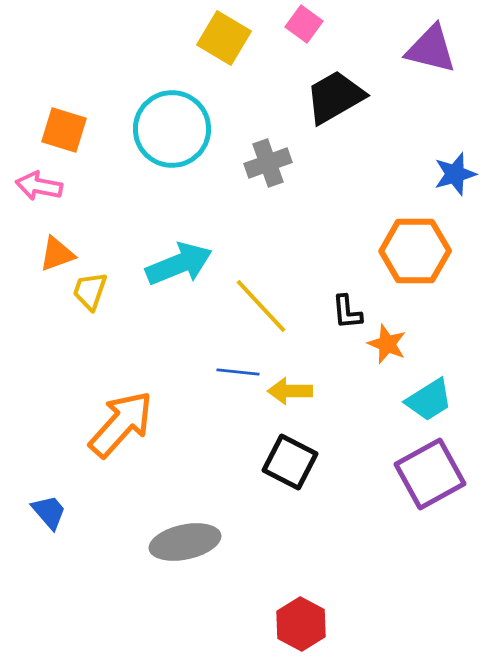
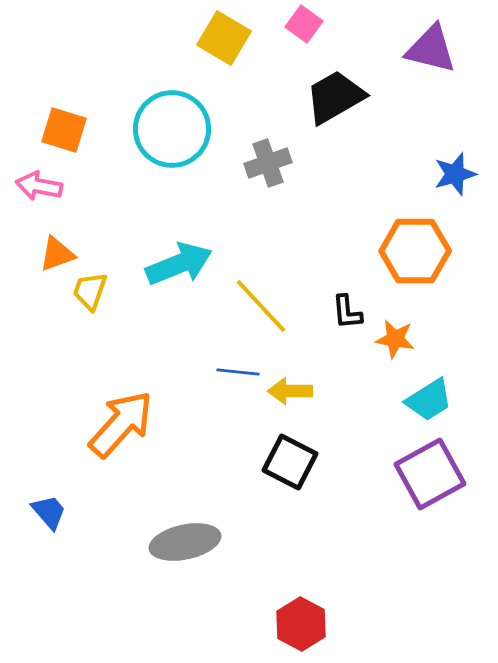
orange star: moved 8 px right, 5 px up; rotated 12 degrees counterclockwise
